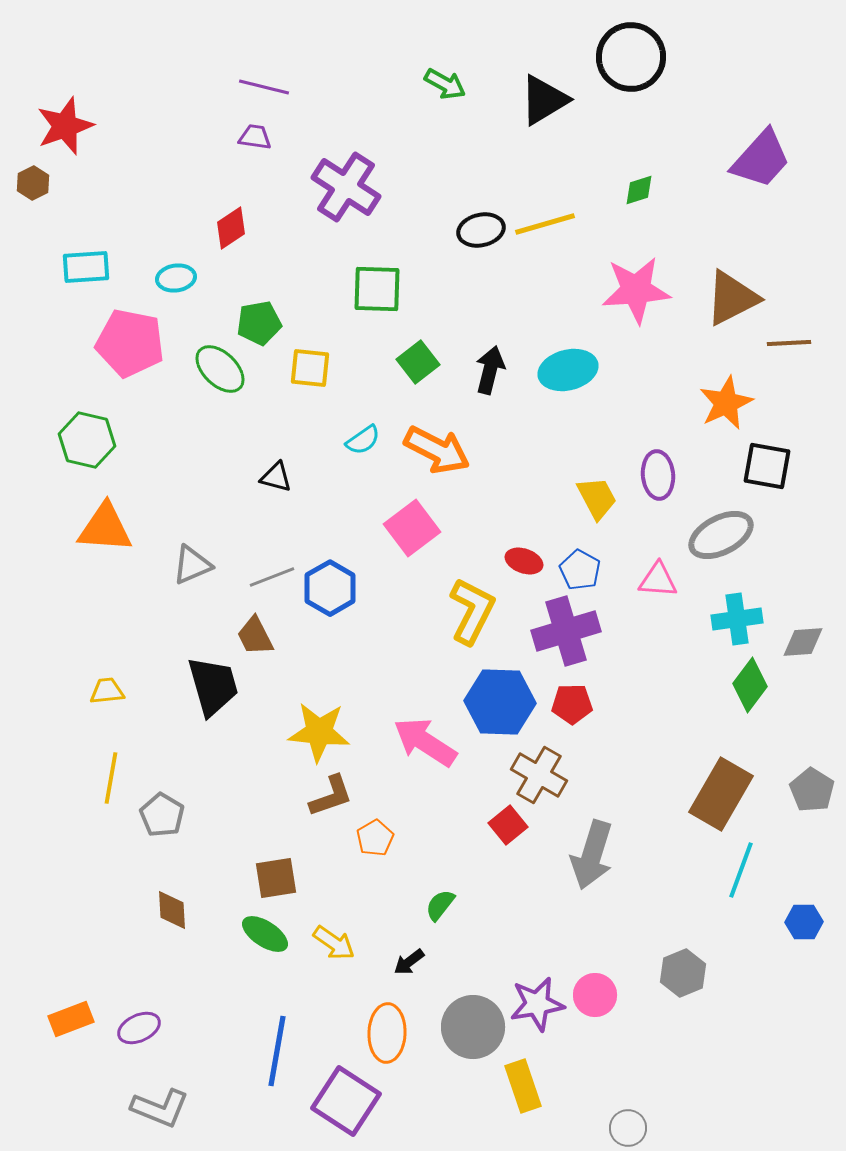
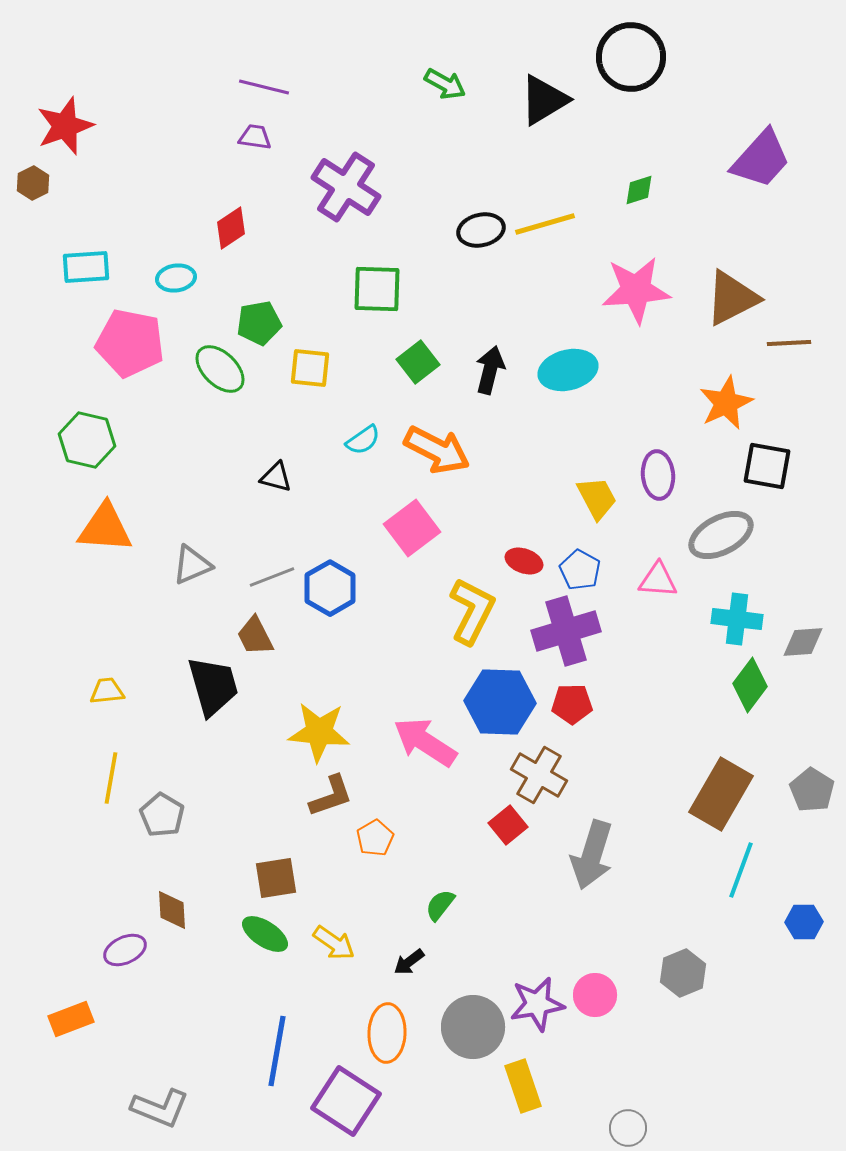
cyan cross at (737, 619): rotated 15 degrees clockwise
purple ellipse at (139, 1028): moved 14 px left, 78 px up
